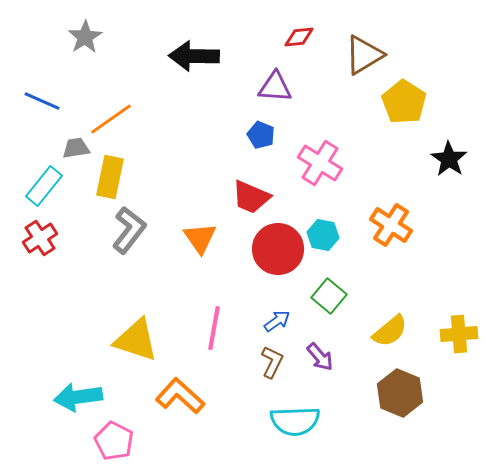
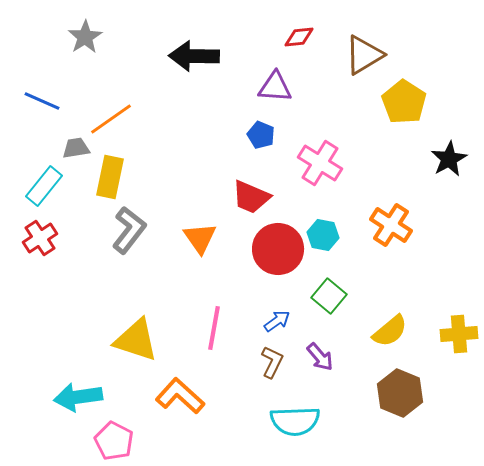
black star: rotated 9 degrees clockwise
